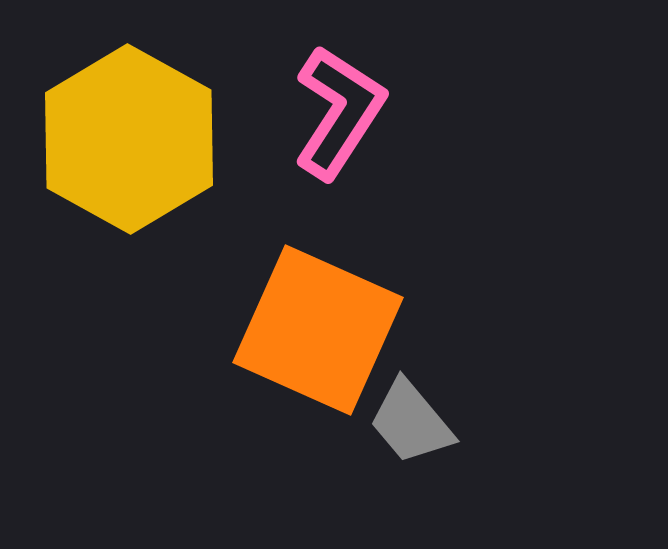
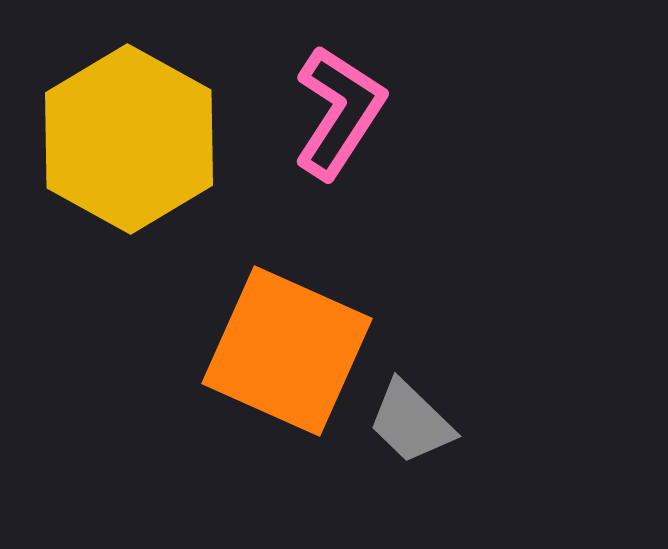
orange square: moved 31 px left, 21 px down
gray trapezoid: rotated 6 degrees counterclockwise
